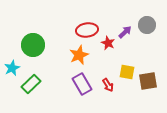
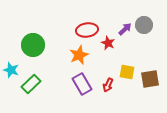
gray circle: moved 3 px left
purple arrow: moved 3 px up
cyan star: moved 1 px left, 2 px down; rotated 28 degrees counterclockwise
brown square: moved 2 px right, 2 px up
red arrow: rotated 56 degrees clockwise
